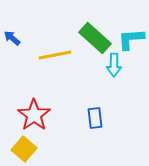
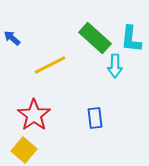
cyan L-shape: rotated 80 degrees counterclockwise
yellow line: moved 5 px left, 10 px down; rotated 16 degrees counterclockwise
cyan arrow: moved 1 px right, 1 px down
yellow square: moved 1 px down
